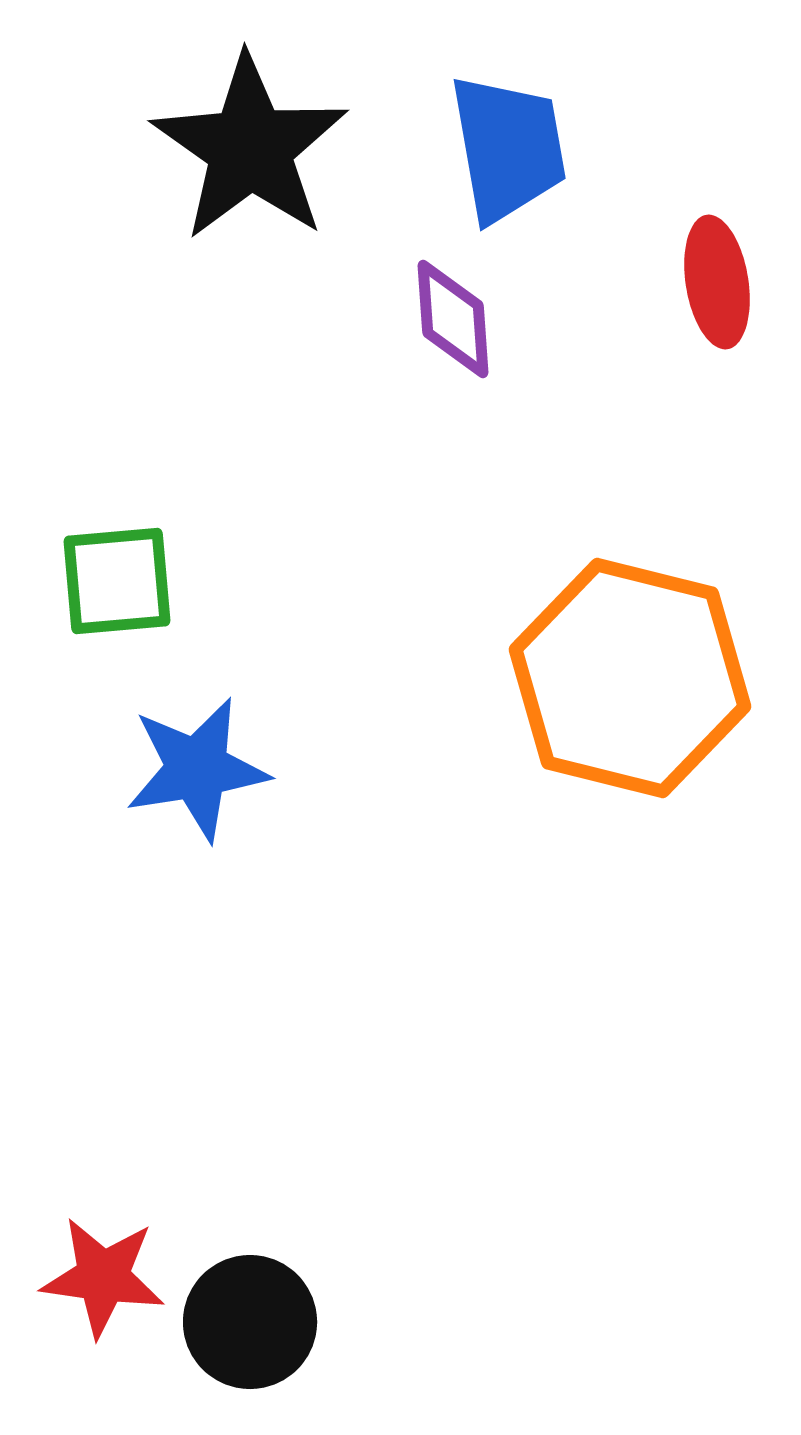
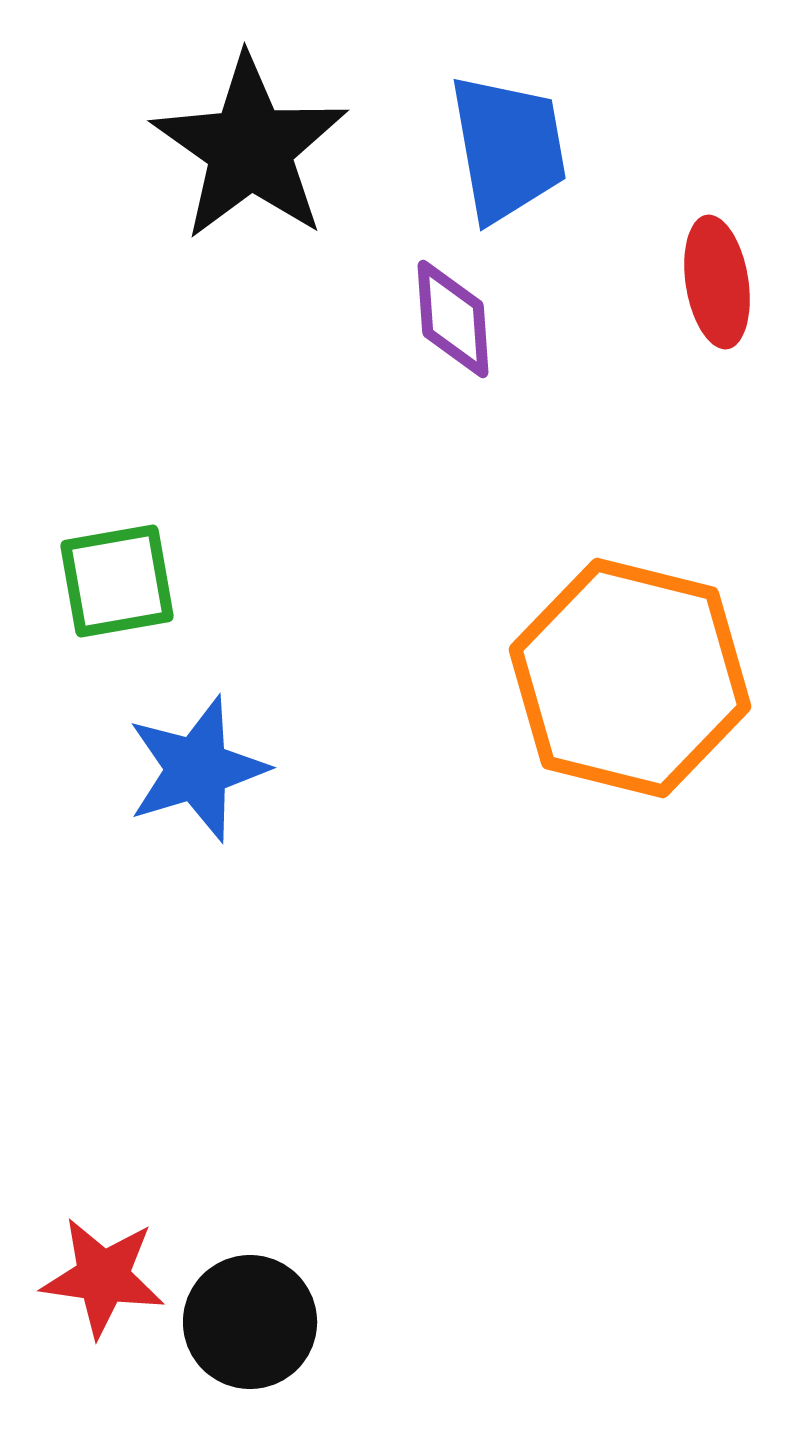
green square: rotated 5 degrees counterclockwise
blue star: rotated 8 degrees counterclockwise
